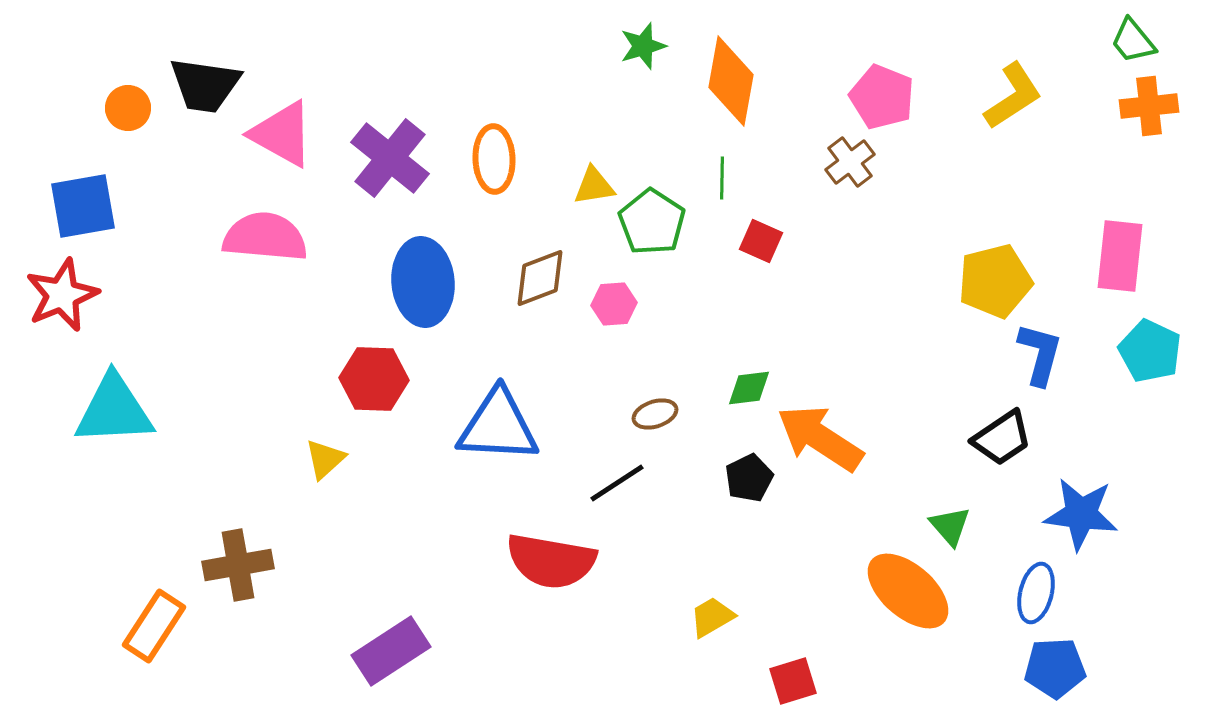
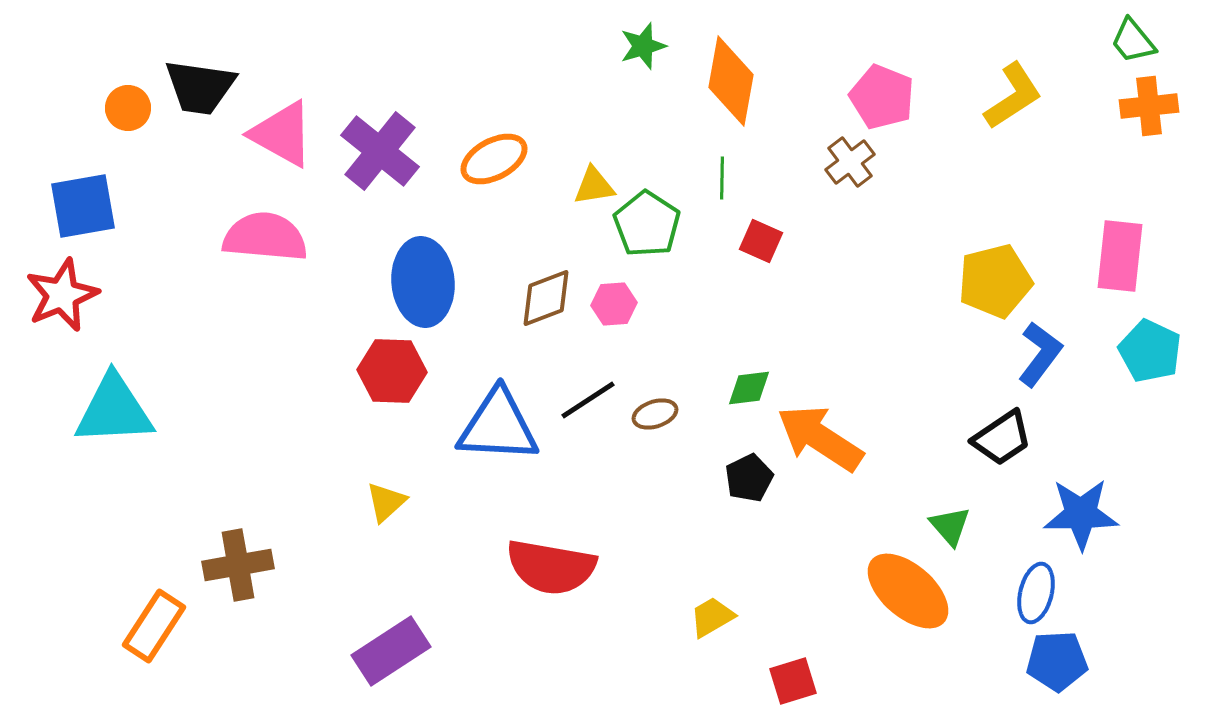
black trapezoid at (205, 85): moved 5 px left, 2 px down
purple cross at (390, 158): moved 10 px left, 7 px up
orange ellipse at (494, 159): rotated 64 degrees clockwise
green pentagon at (652, 222): moved 5 px left, 2 px down
brown diamond at (540, 278): moved 6 px right, 20 px down
blue L-shape at (1040, 354): rotated 22 degrees clockwise
red hexagon at (374, 379): moved 18 px right, 8 px up
yellow triangle at (325, 459): moved 61 px right, 43 px down
black line at (617, 483): moved 29 px left, 83 px up
blue star at (1081, 514): rotated 8 degrees counterclockwise
red semicircle at (551, 561): moved 6 px down
blue pentagon at (1055, 668): moved 2 px right, 7 px up
